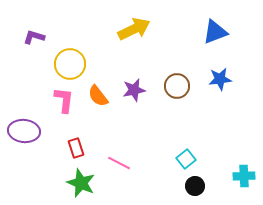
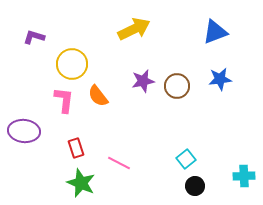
yellow circle: moved 2 px right
purple star: moved 9 px right, 9 px up
